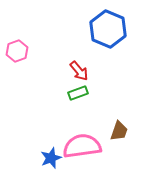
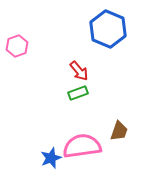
pink hexagon: moved 5 px up
